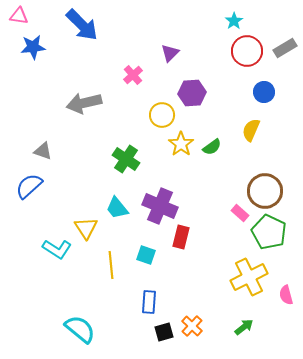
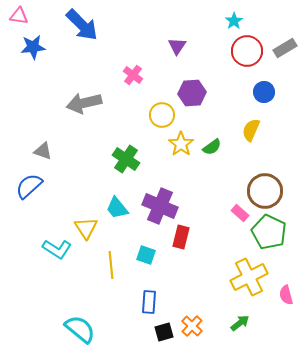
purple triangle: moved 7 px right, 7 px up; rotated 12 degrees counterclockwise
pink cross: rotated 12 degrees counterclockwise
green arrow: moved 4 px left, 4 px up
